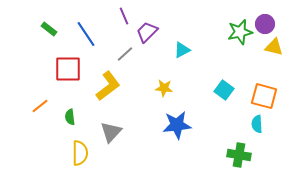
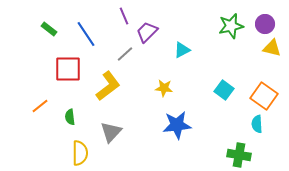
green star: moved 9 px left, 6 px up
yellow triangle: moved 2 px left, 1 px down
orange square: rotated 20 degrees clockwise
